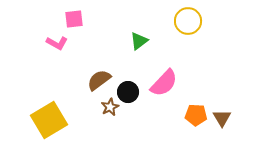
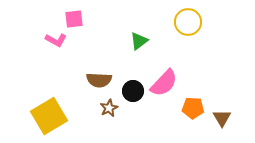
yellow circle: moved 1 px down
pink L-shape: moved 1 px left, 3 px up
brown semicircle: rotated 140 degrees counterclockwise
black circle: moved 5 px right, 1 px up
brown star: moved 1 px left, 1 px down
orange pentagon: moved 3 px left, 7 px up
yellow square: moved 4 px up
